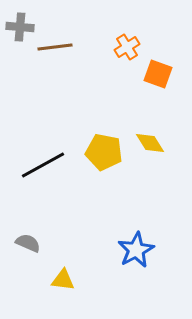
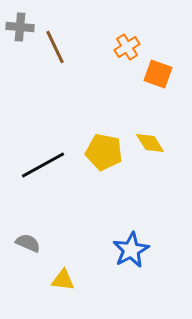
brown line: rotated 72 degrees clockwise
blue star: moved 5 px left
